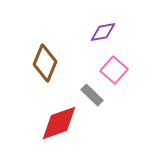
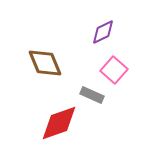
purple diamond: rotated 16 degrees counterclockwise
brown diamond: rotated 45 degrees counterclockwise
gray rectangle: rotated 20 degrees counterclockwise
